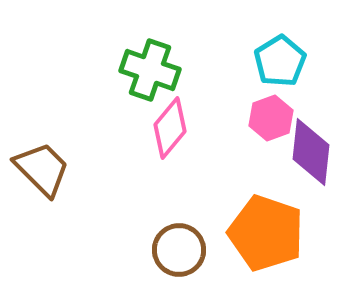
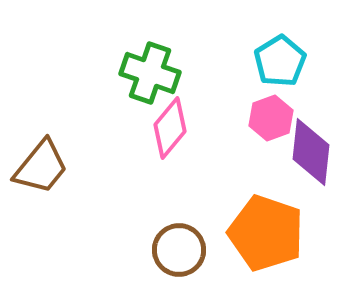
green cross: moved 3 px down
brown trapezoid: moved 1 px left, 2 px up; rotated 84 degrees clockwise
